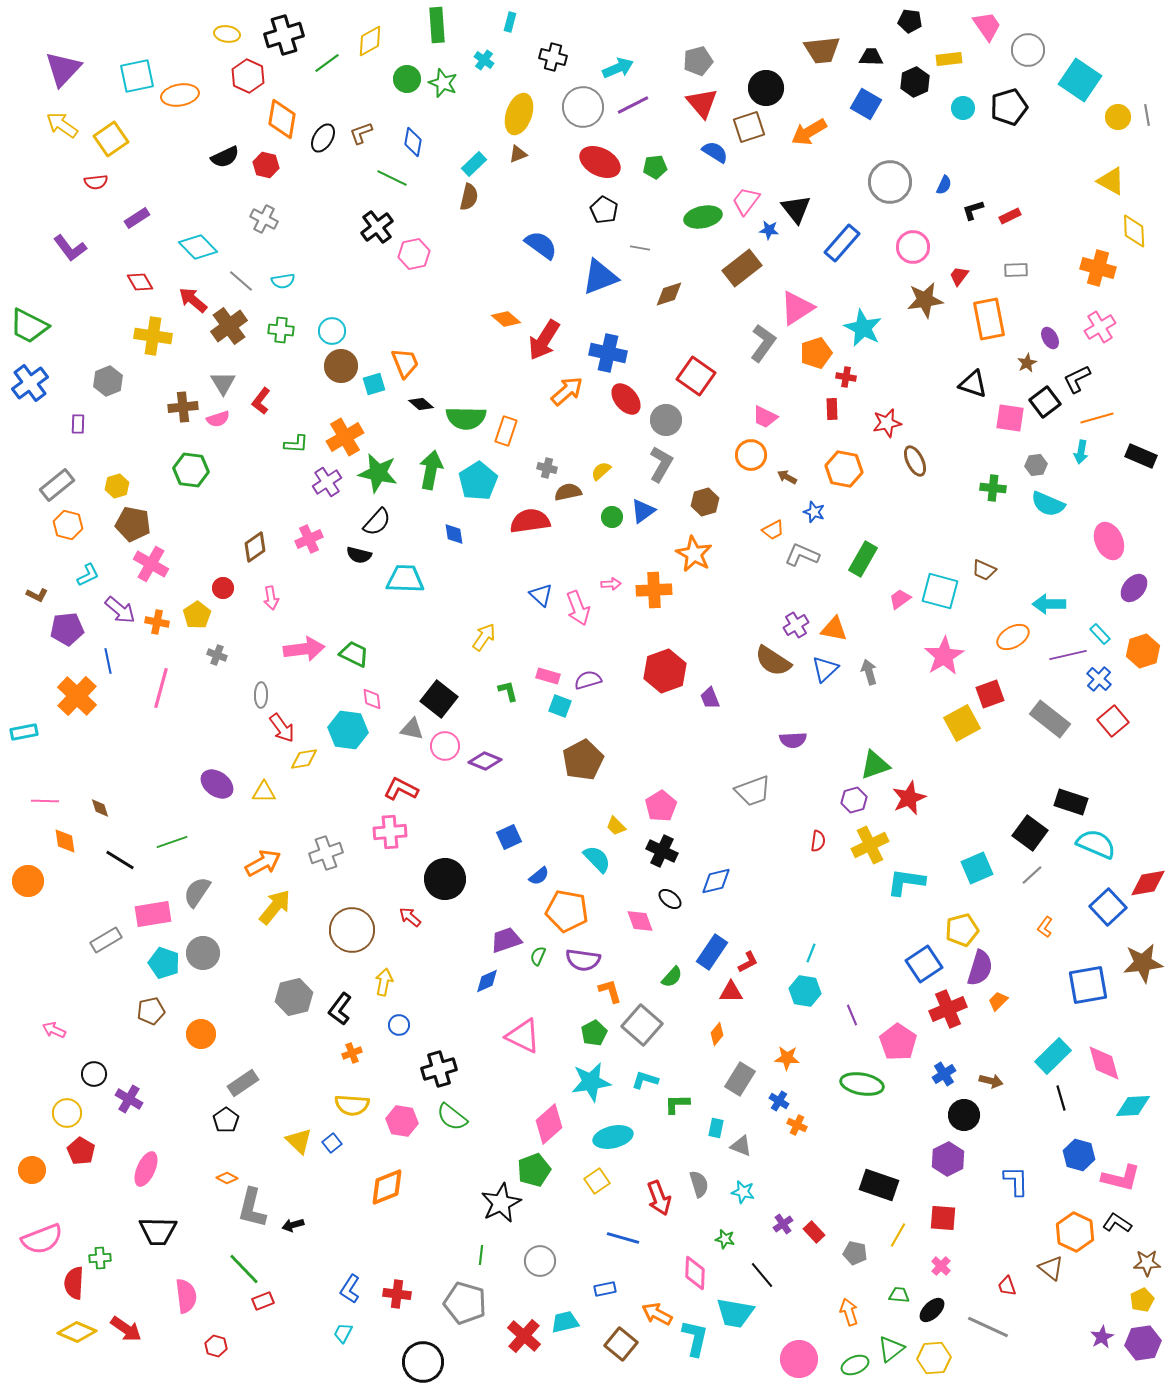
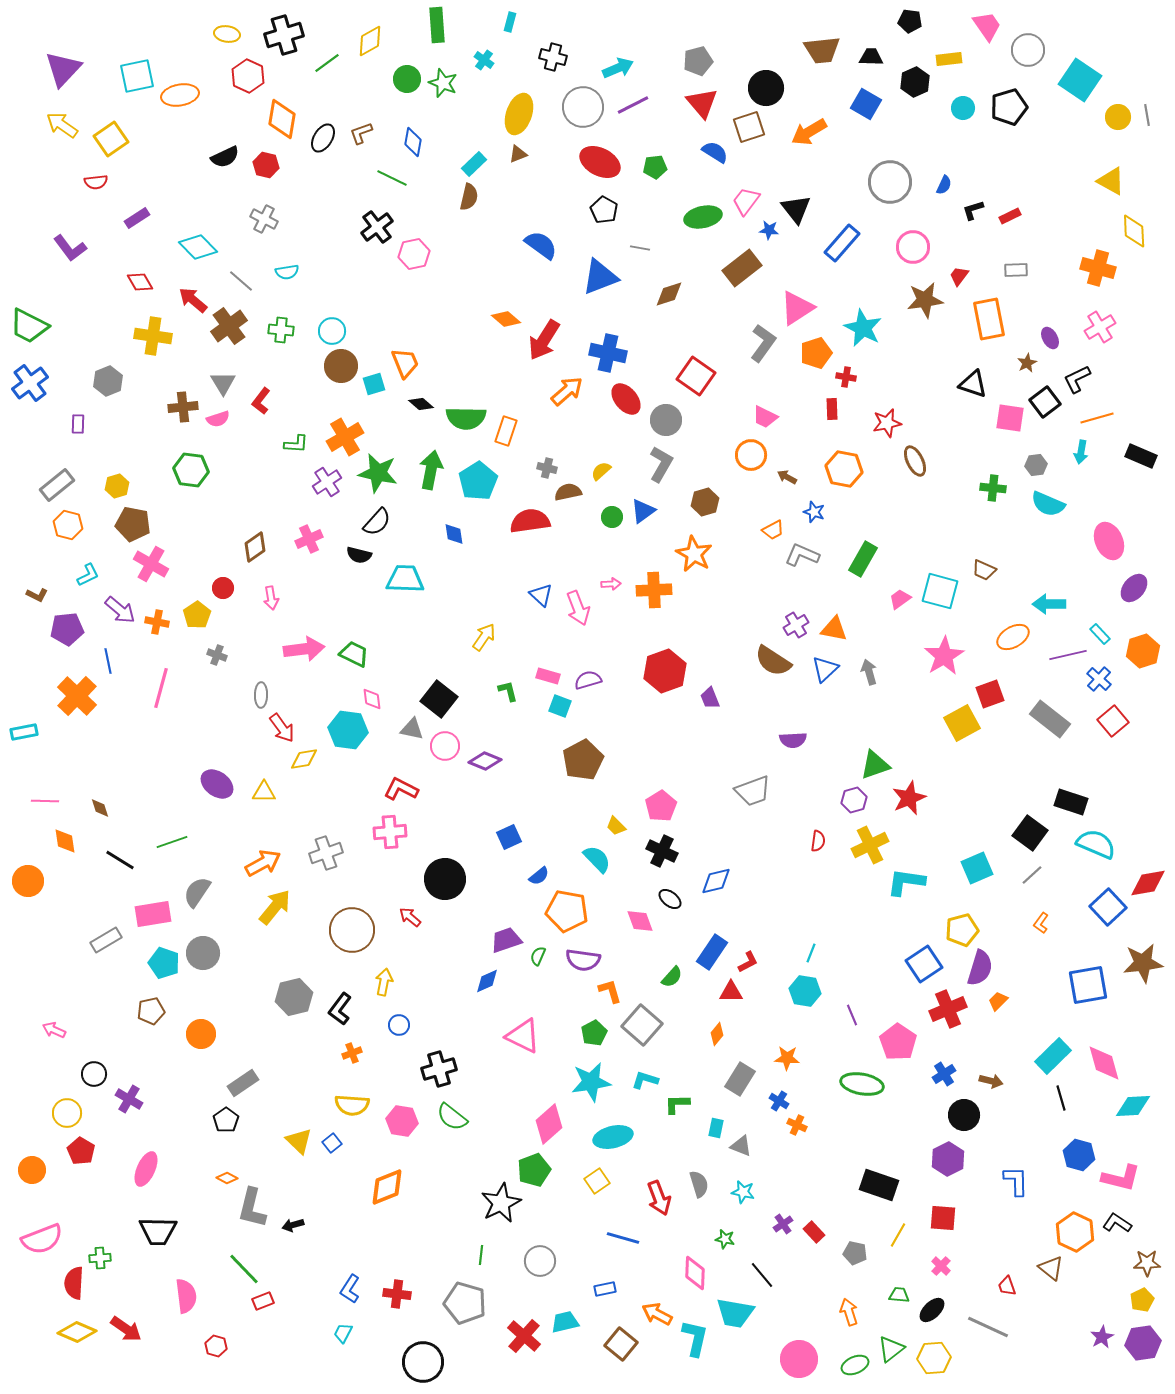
cyan semicircle at (283, 281): moved 4 px right, 9 px up
orange L-shape at (1045, 927): moved 4 px left, 4 px up
